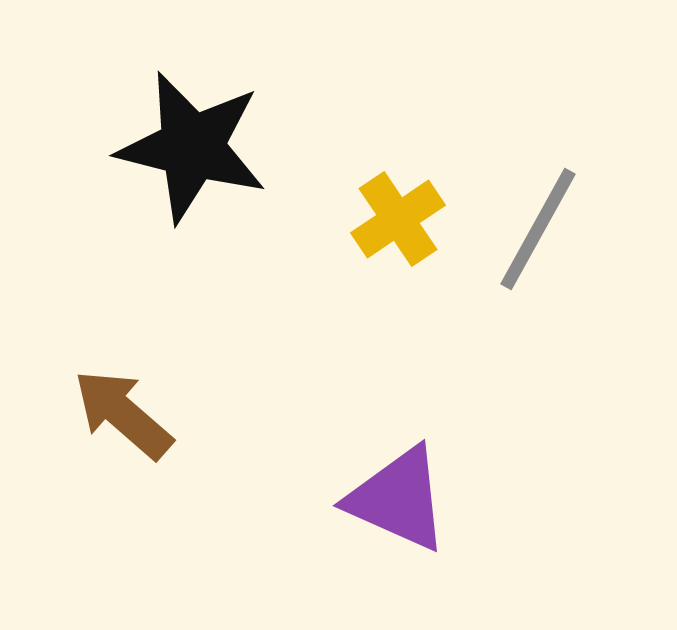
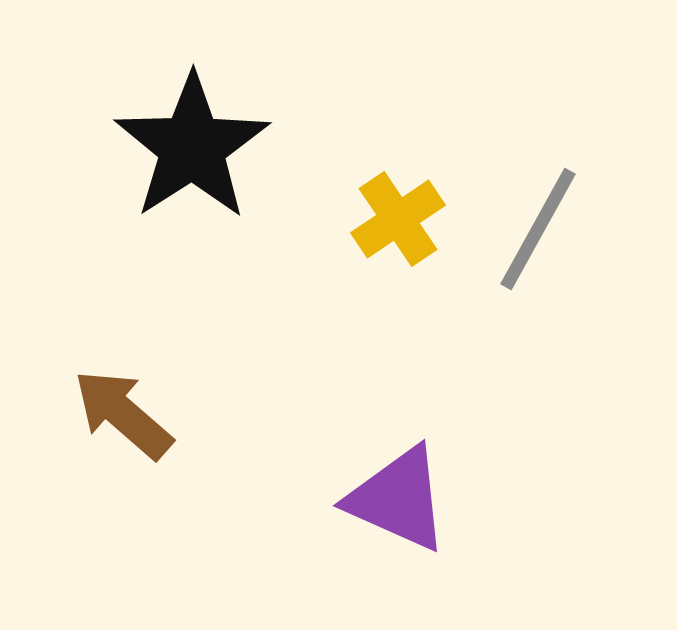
black star: rotated 25 degrees clockwise
